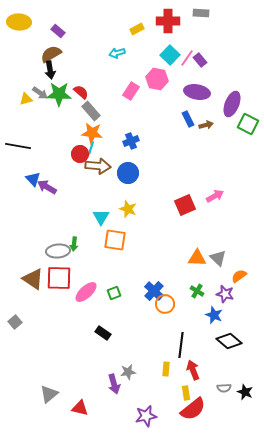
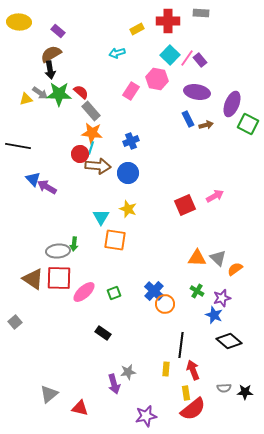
orange semicircle at (239, 276): moved 4 px left, 7 px up
pink ellipse at (86, 292): moved 2 px left
purple star at (225, 294): moved 3 px left, 4 px down; rotated 30 degrees counterclockwise
black star at (245, 392): rotated 21 degrees counterclockwise
